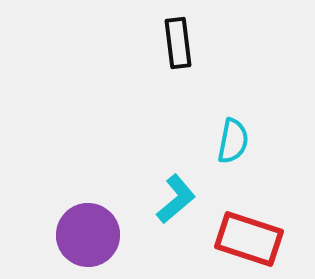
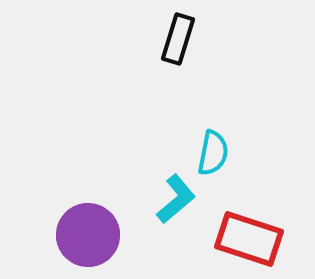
black rectangle: moved 4 px up; rotated 24 degrees clockwise
cyan semicircle: moved 20 px left, 12 px down
